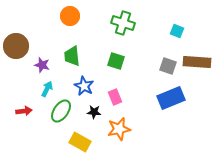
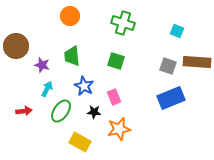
pink rectangle: moved 1 px left
